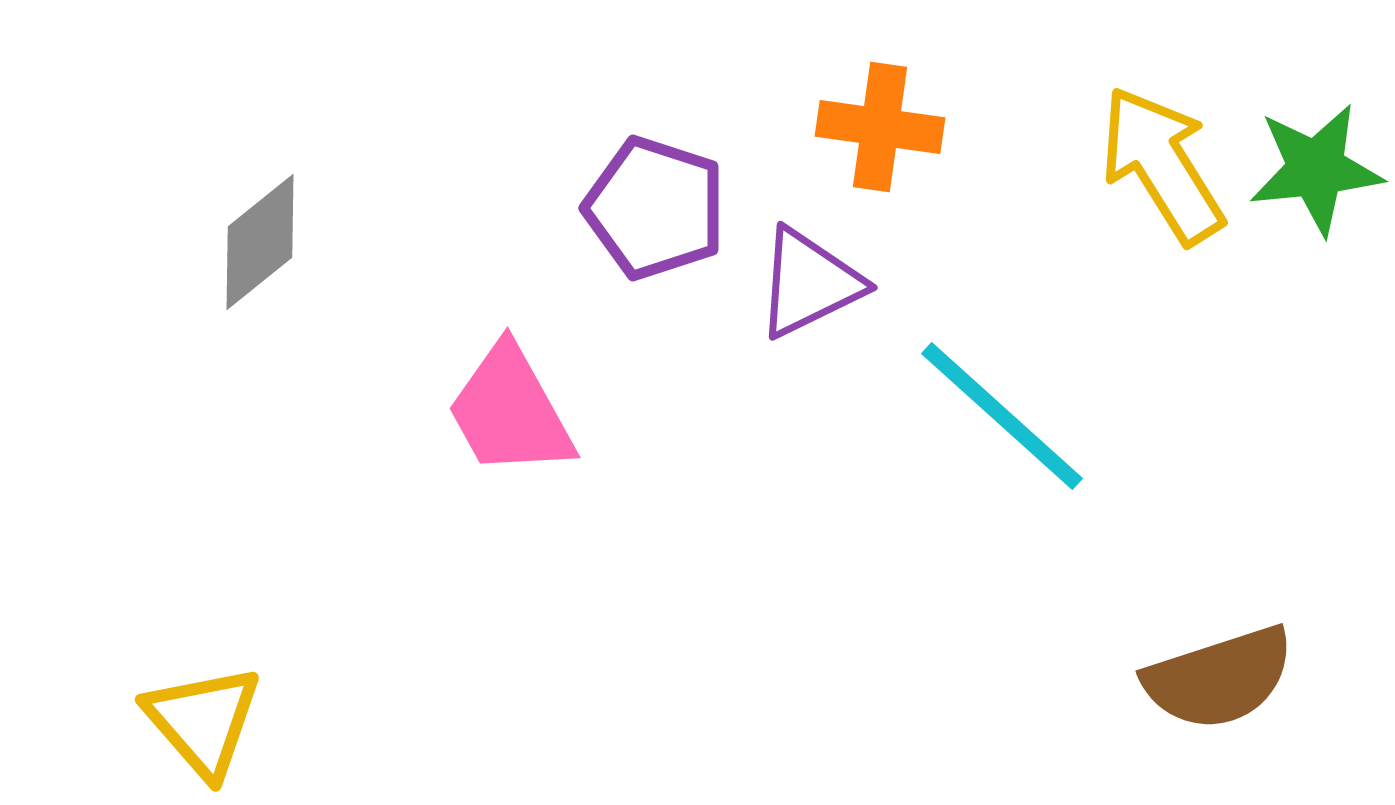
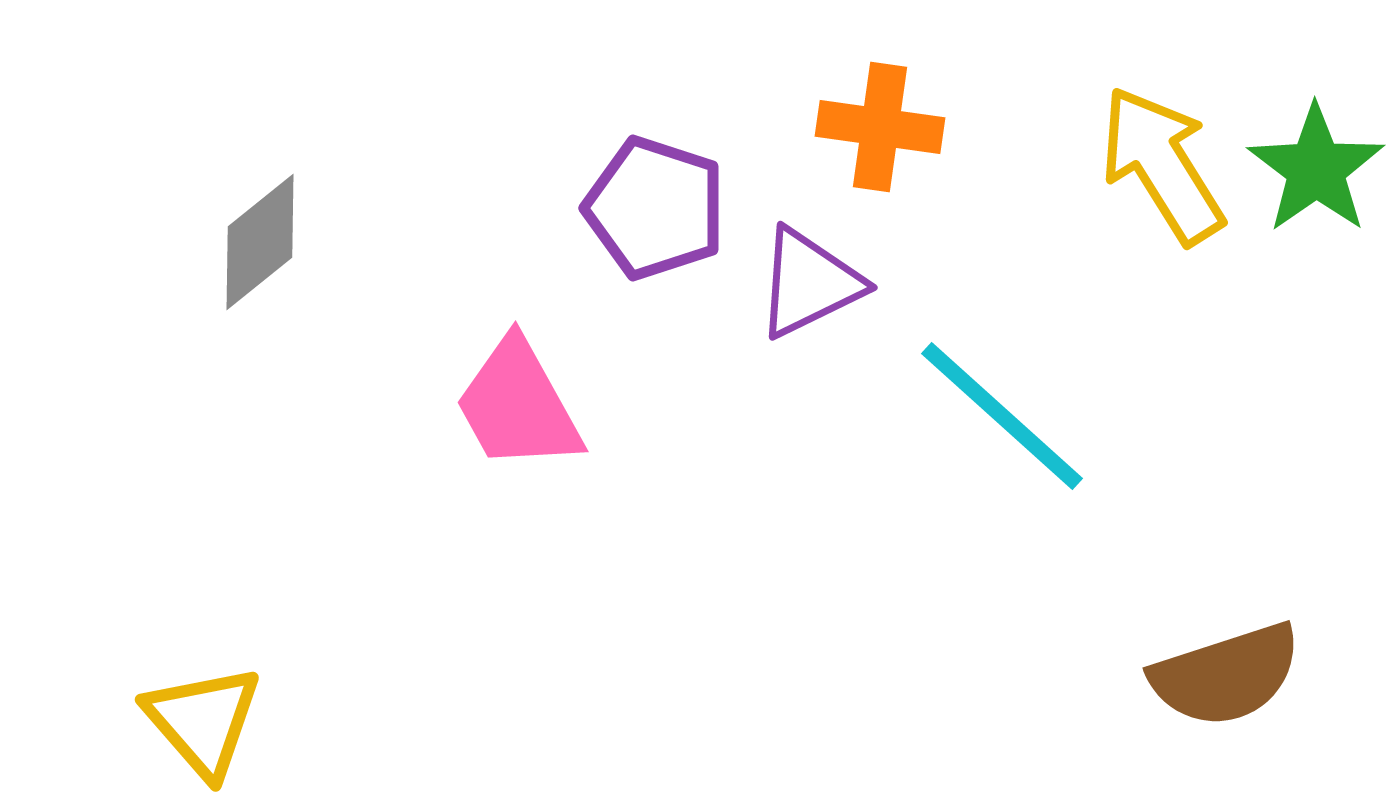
green star: rotated 29 degrees counterclockwise
pink trapezoid: moved 8 px right, 6 px up
brown semicircle: moved 7 px right, 3 px up
